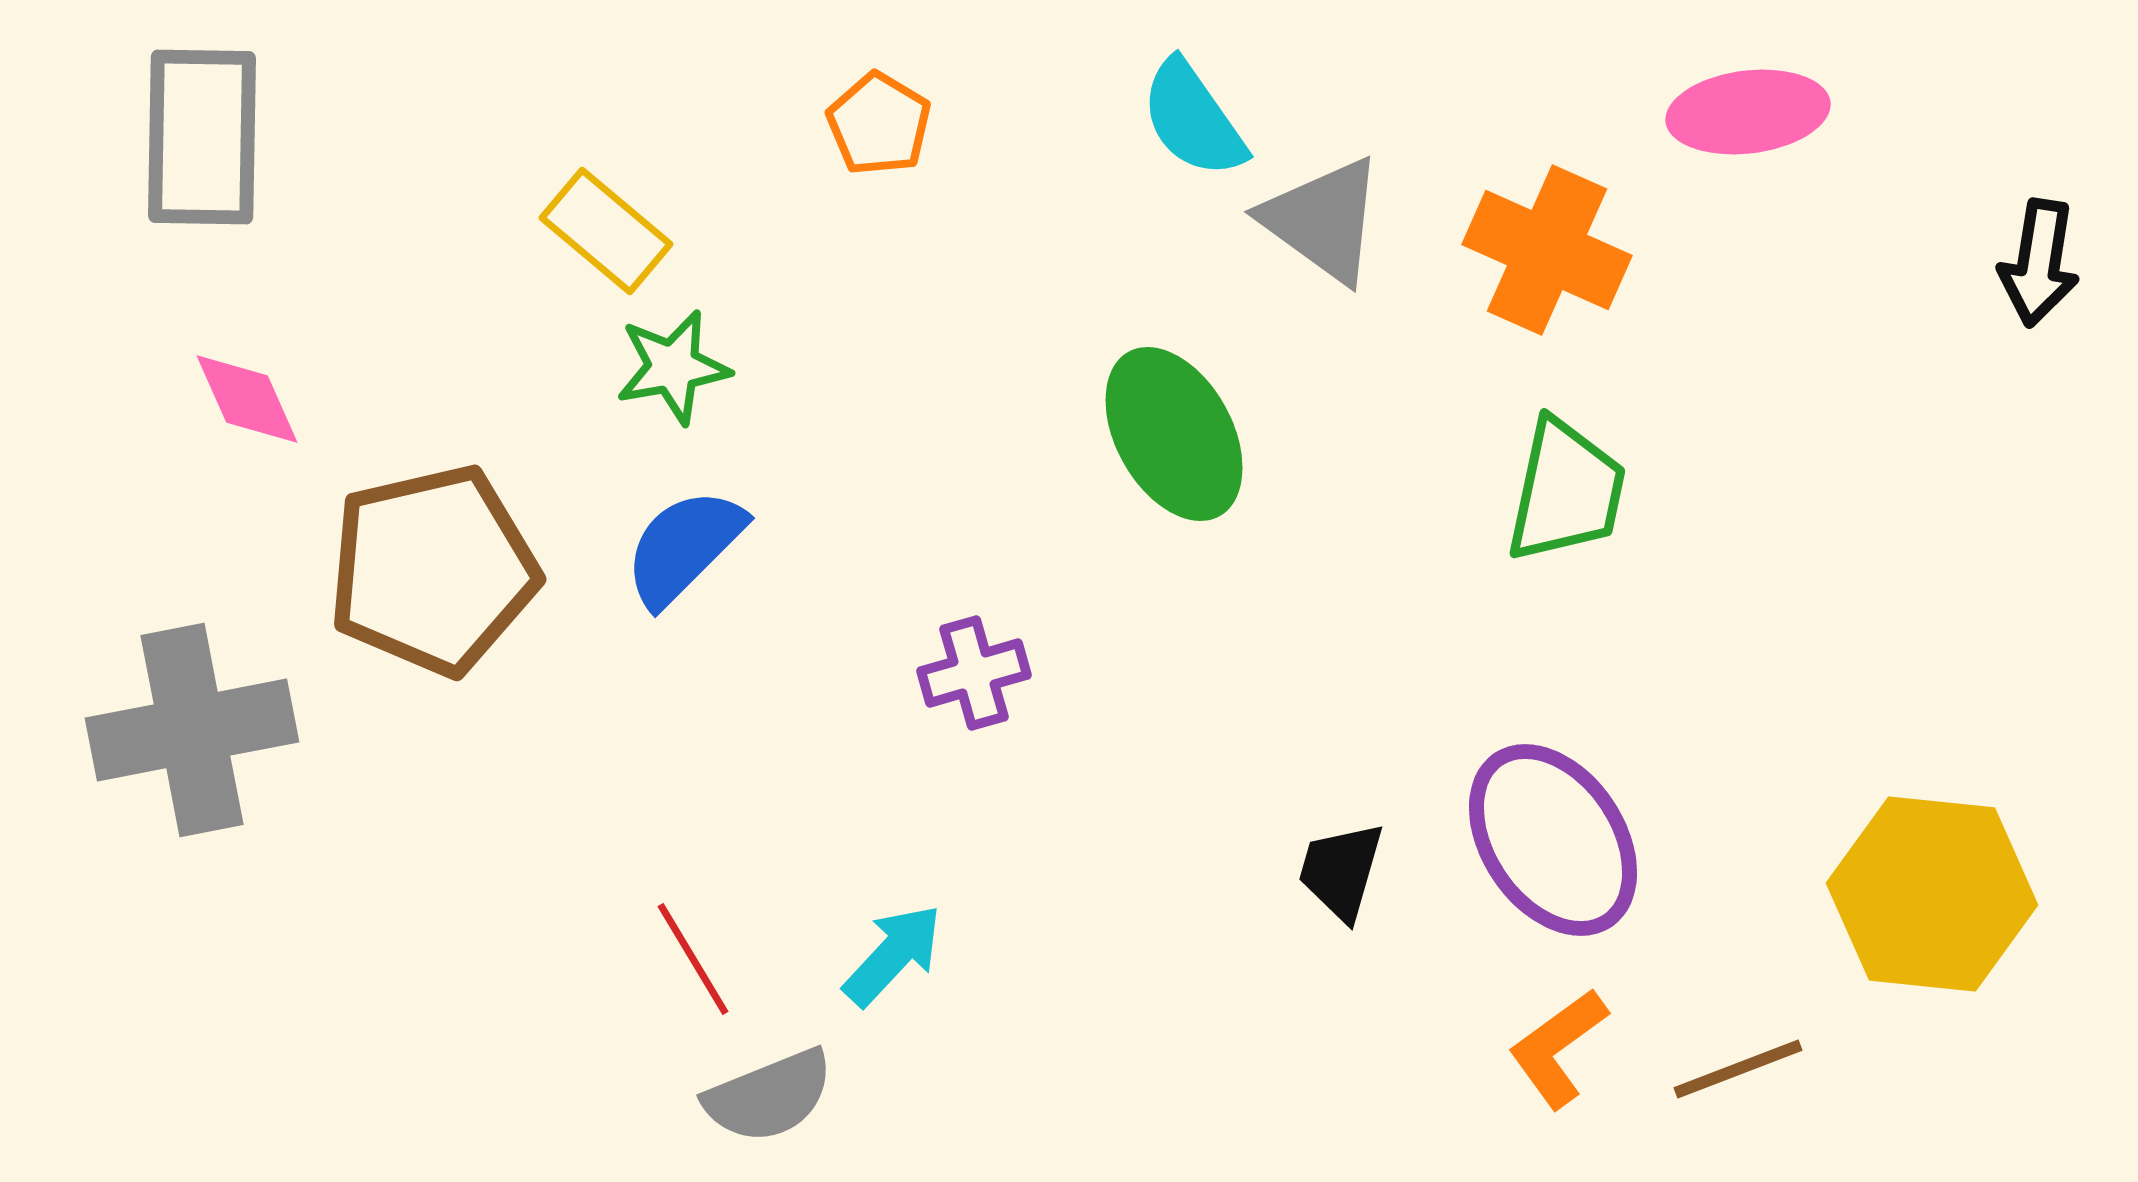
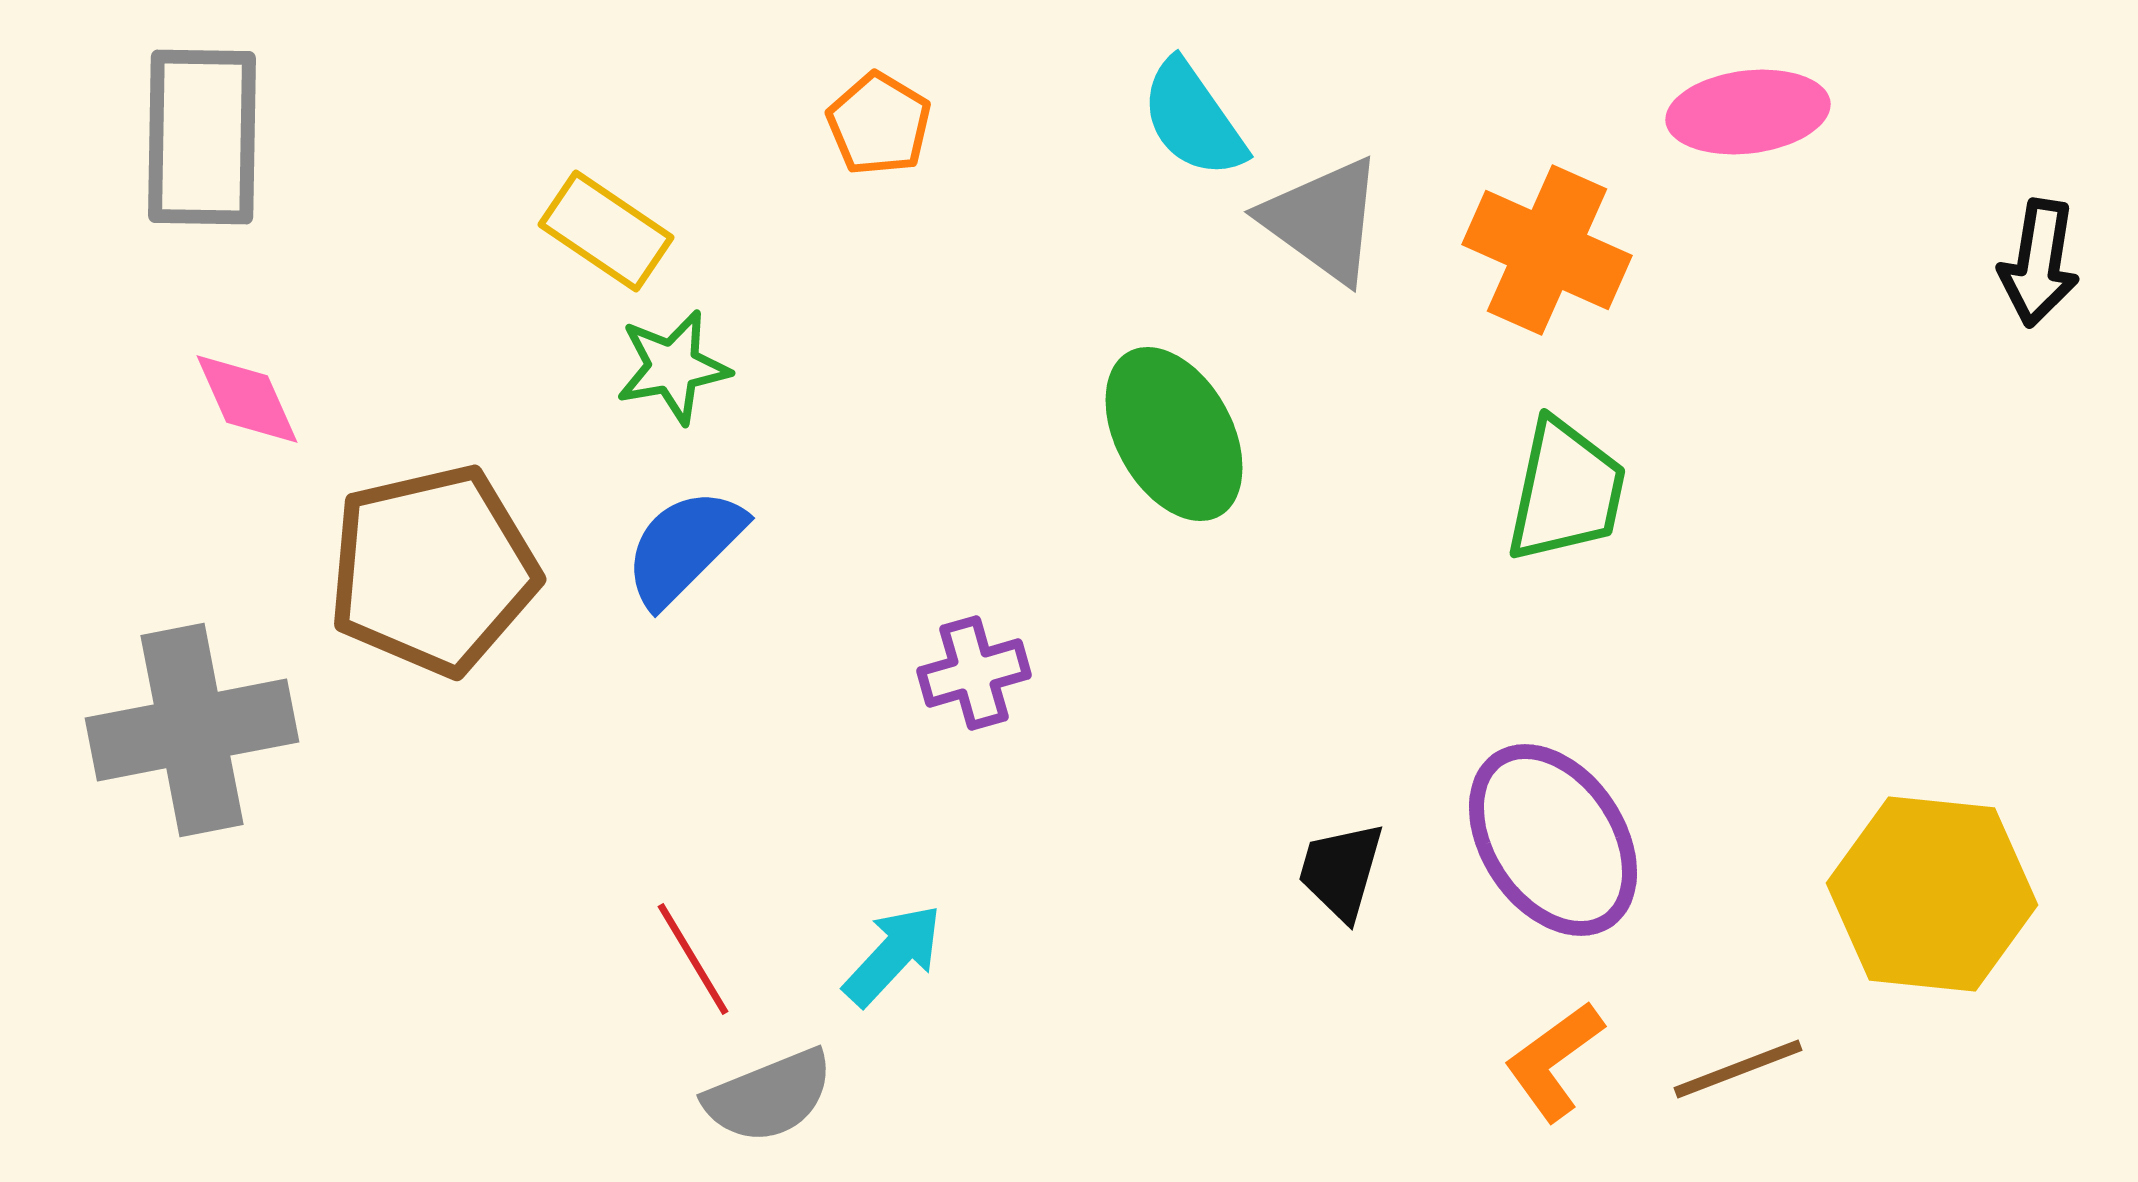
yellow rectangle: rotated 6 degrees counterclockwise
orange L-shape: moved 4 px left, 13 px down
